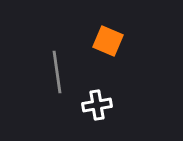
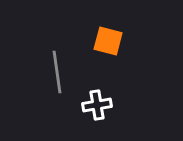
orange square: rotated 8 degrees counterclockwise
